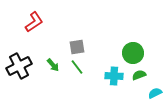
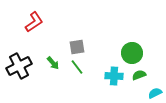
green circle: moved 1 px left
green arrow: moved 2 px up
